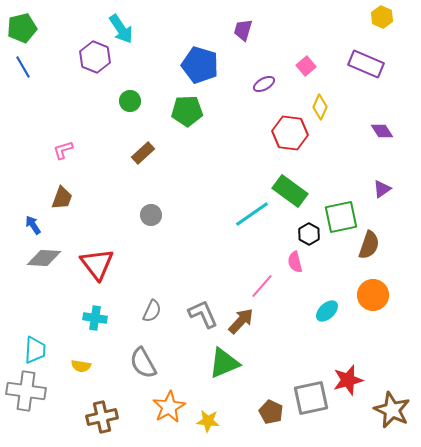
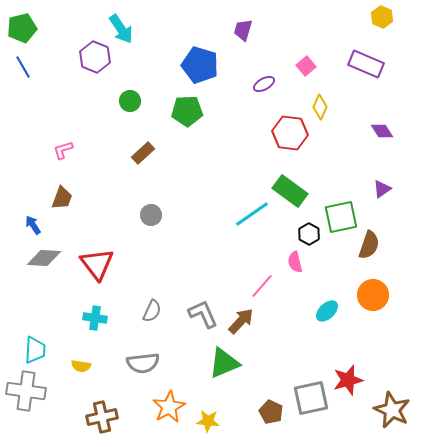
gray semicircle at (143, 363): rotated 68 degrees counterclockwise
